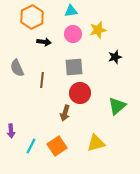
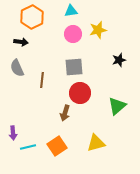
black arrow: moved 23 px left
black star: moved 4 px right, 3 px down
purple arrow: moved 2 px right, 2 px down
cyan line: moved 3 px left, 1 px down; rotated 49 degrees clockwise
